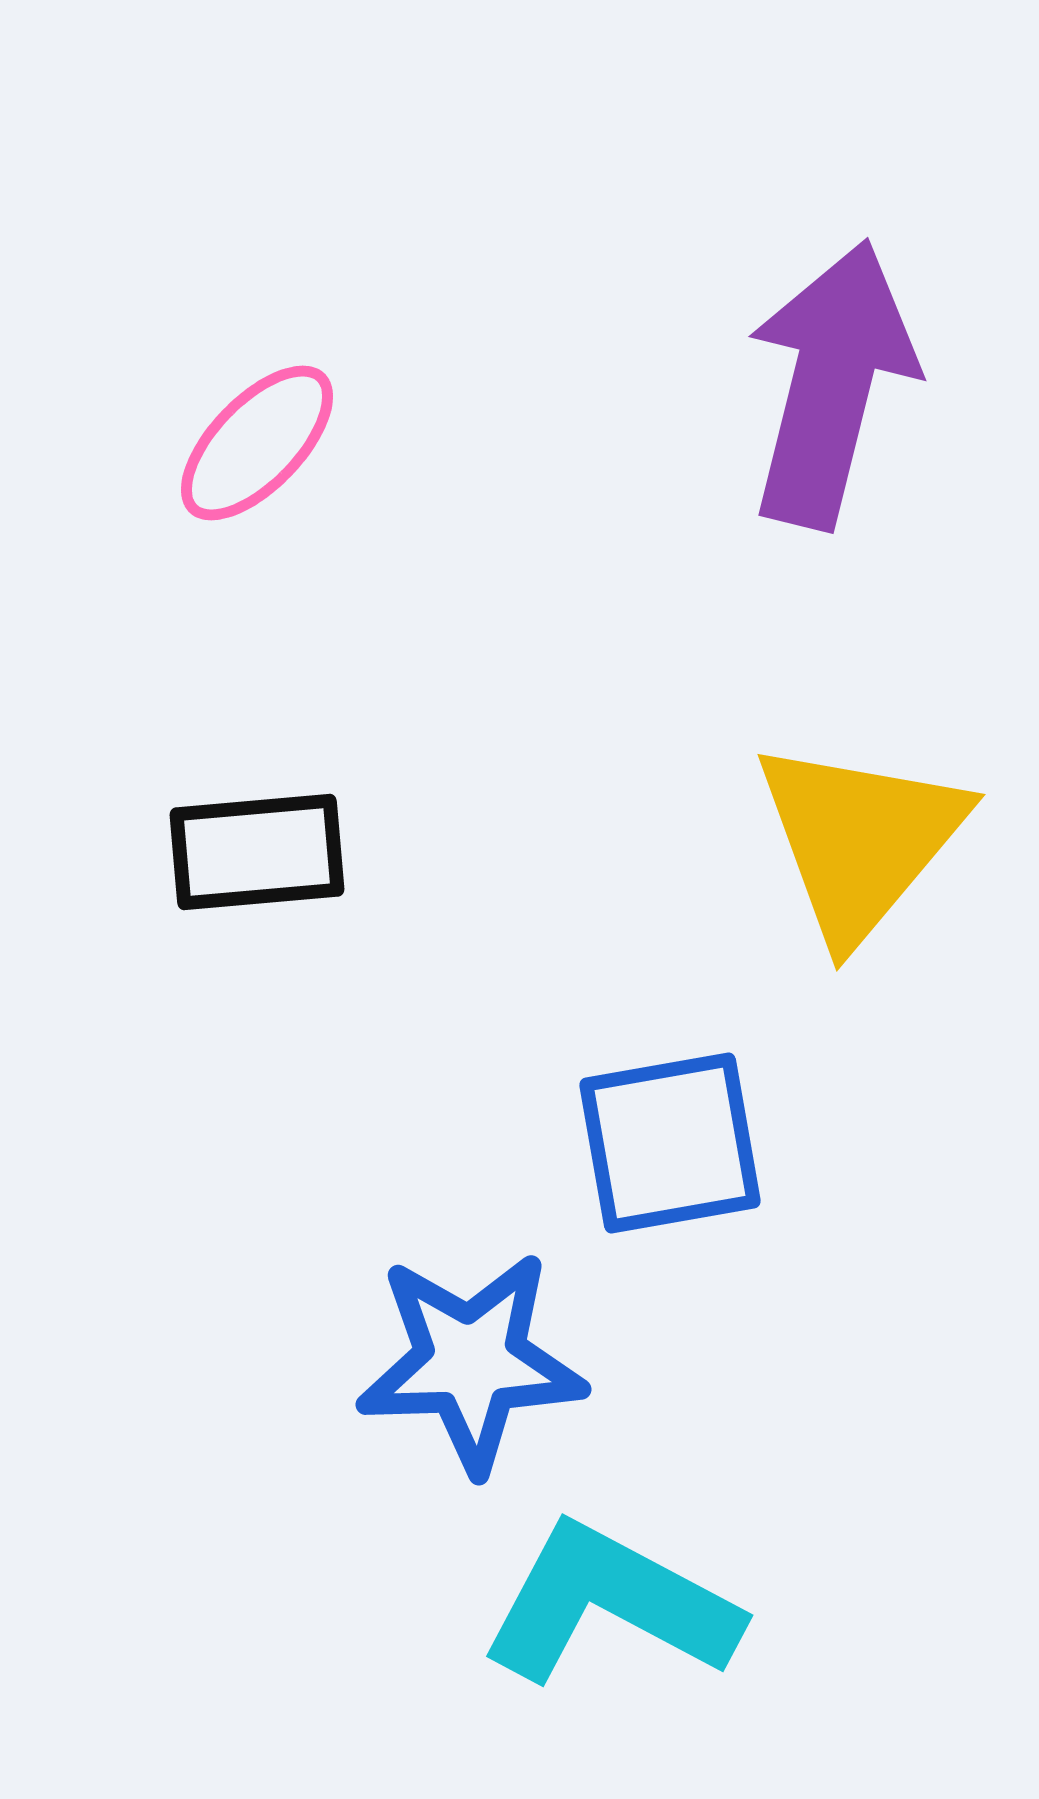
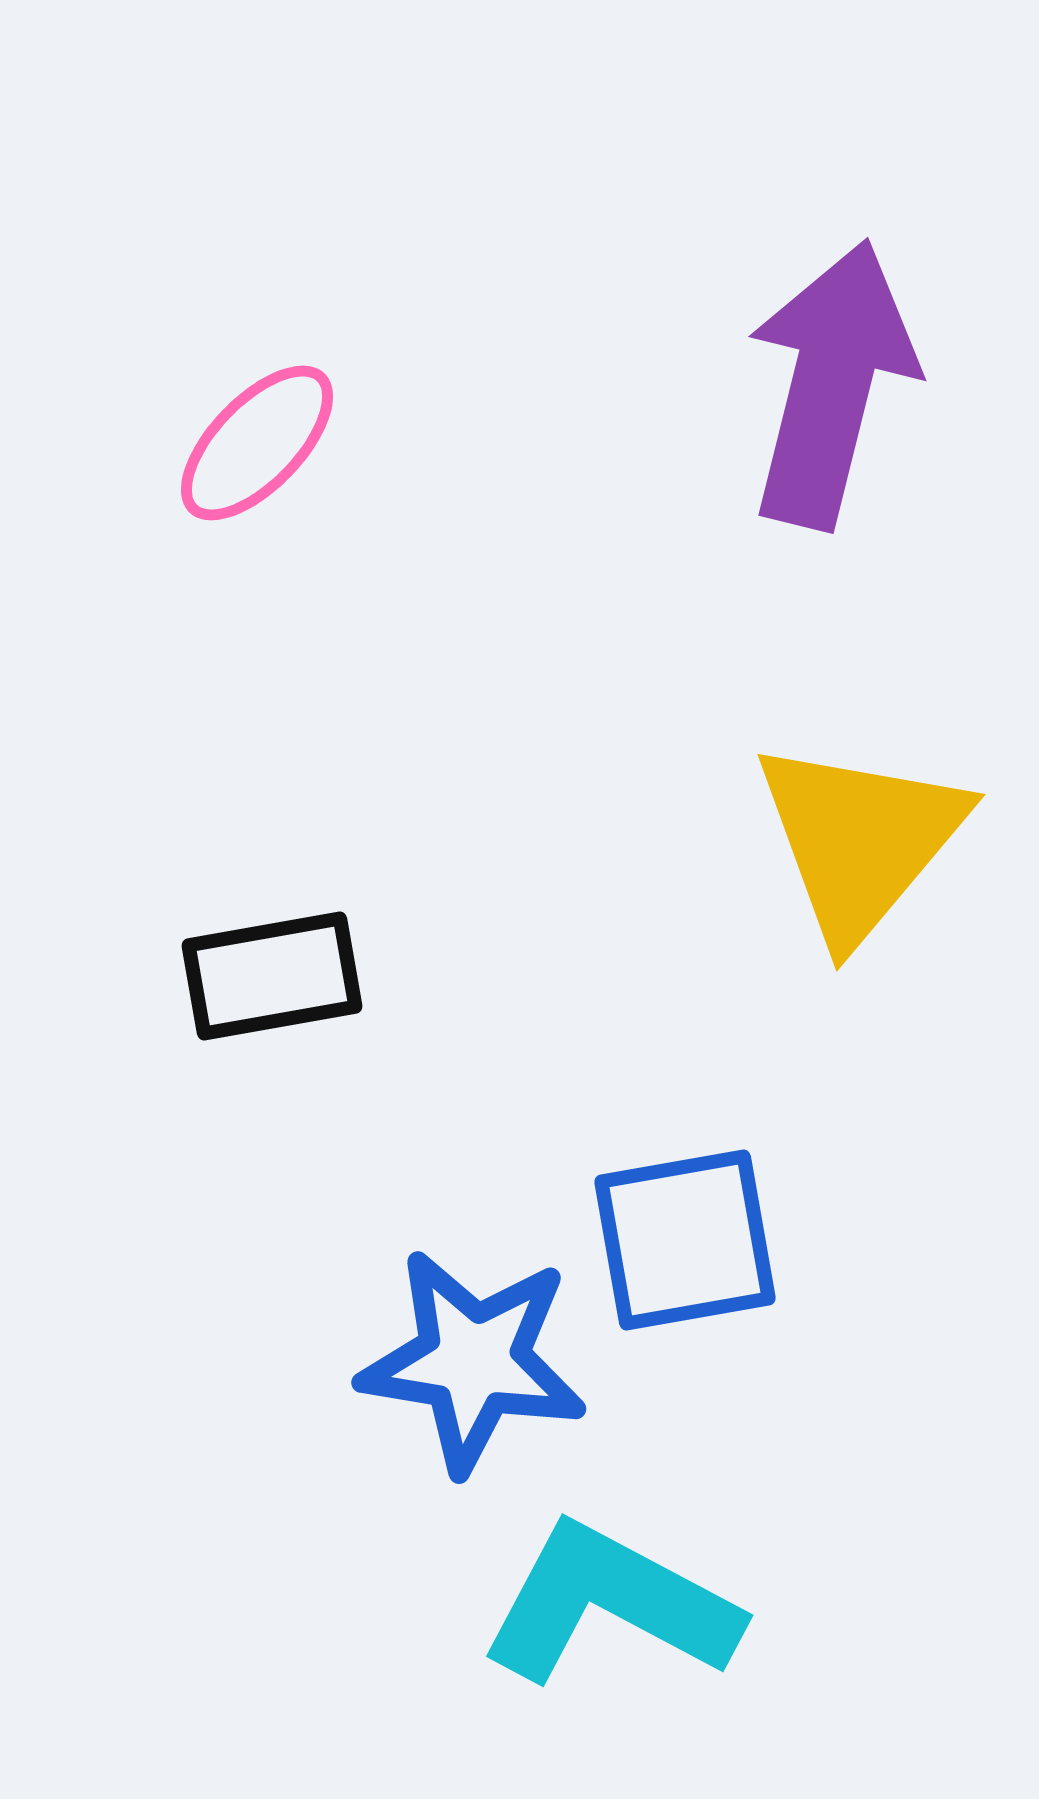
black rectangle: moved 15 px right, 124 px down; rotated 5 degrees counterclockwise
blue square: moved 15 px right, 97 px down
blue star: moved 2 px right, 1 px up; rotated 11 degrees clockwise
